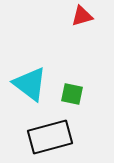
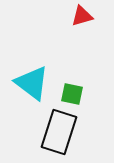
cyan triangle: moved 2 px right, 1 px up
black rectangle: moved 9 px right, 5 px up; rotated 57 degrees counterclockwise
